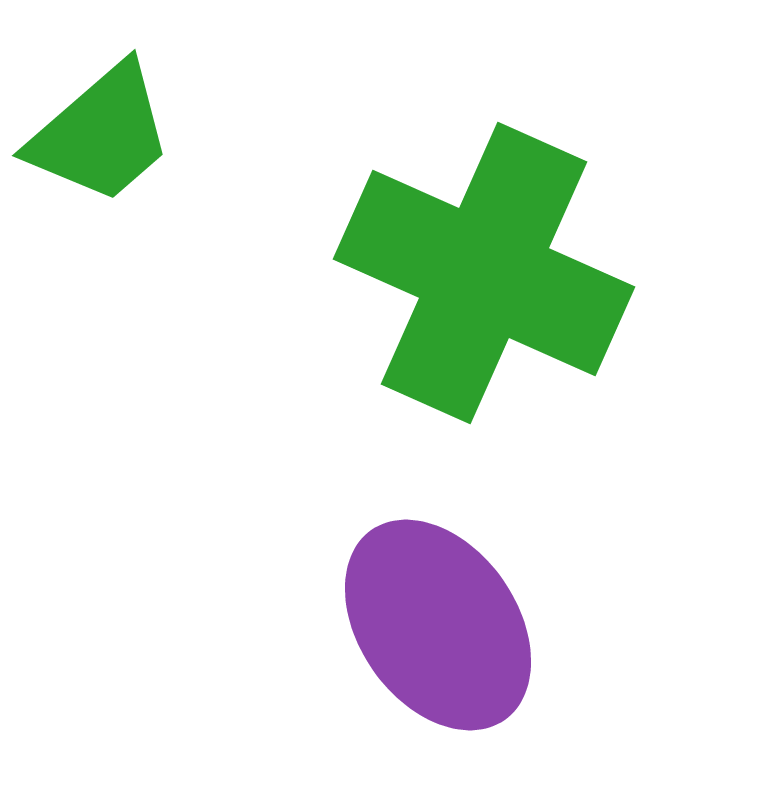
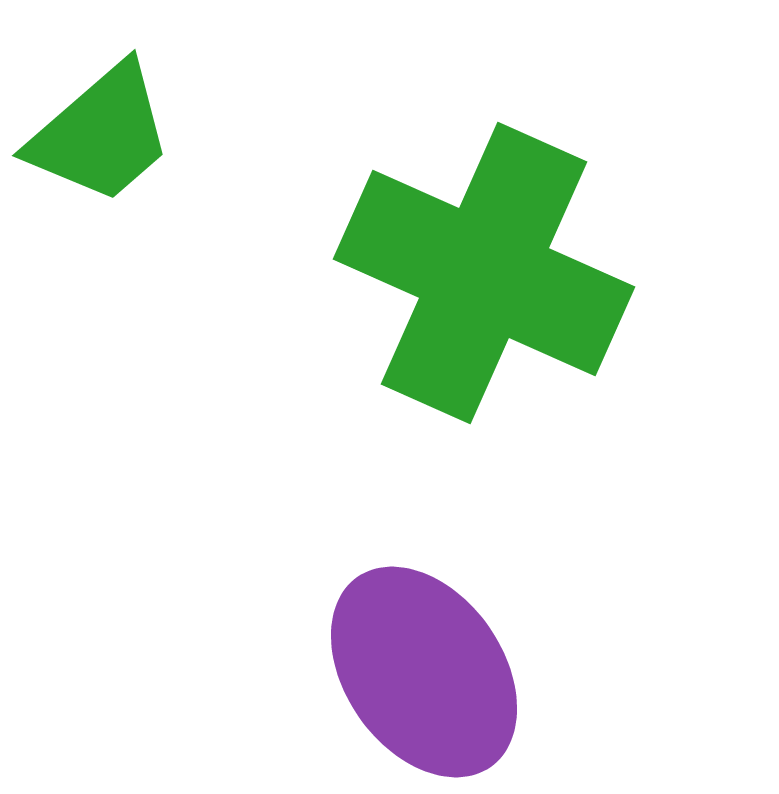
purple ellipse: moved 14 px left, 47 px down
